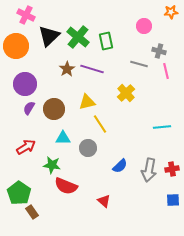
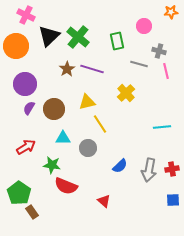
green rectangle: moved 11 px right
